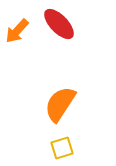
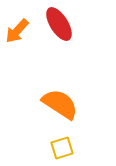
red ellipse: rotated 12 degrees clockwise
orange semicircle: rotated 90 degrees clockwise
